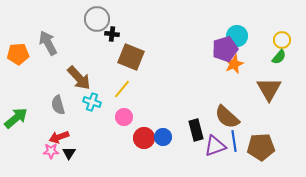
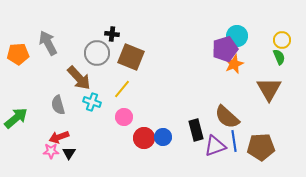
gray circle: moved 34 px down
green semicircle: rotated 63 degrees counterclockwise
